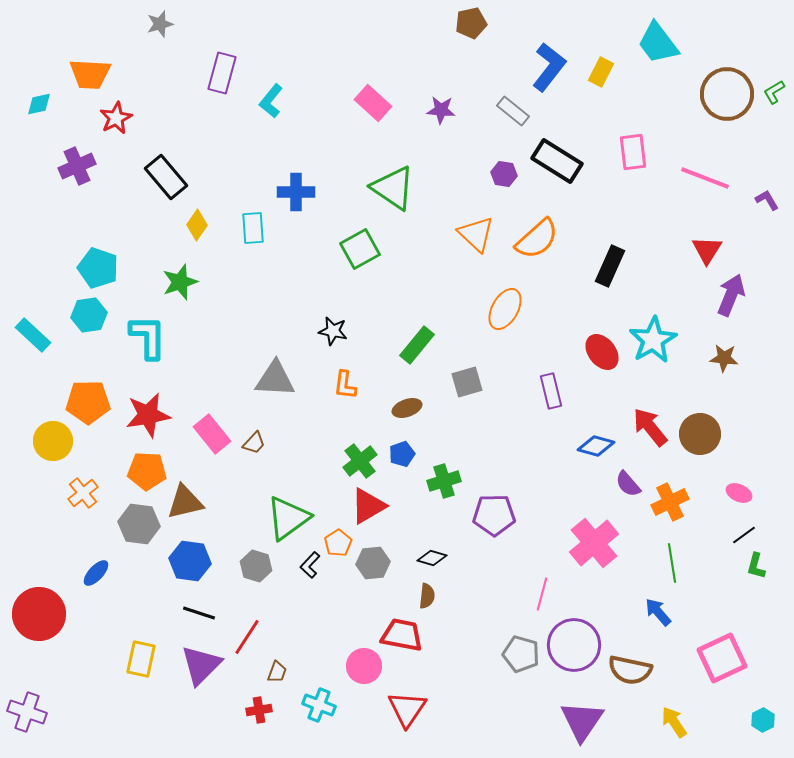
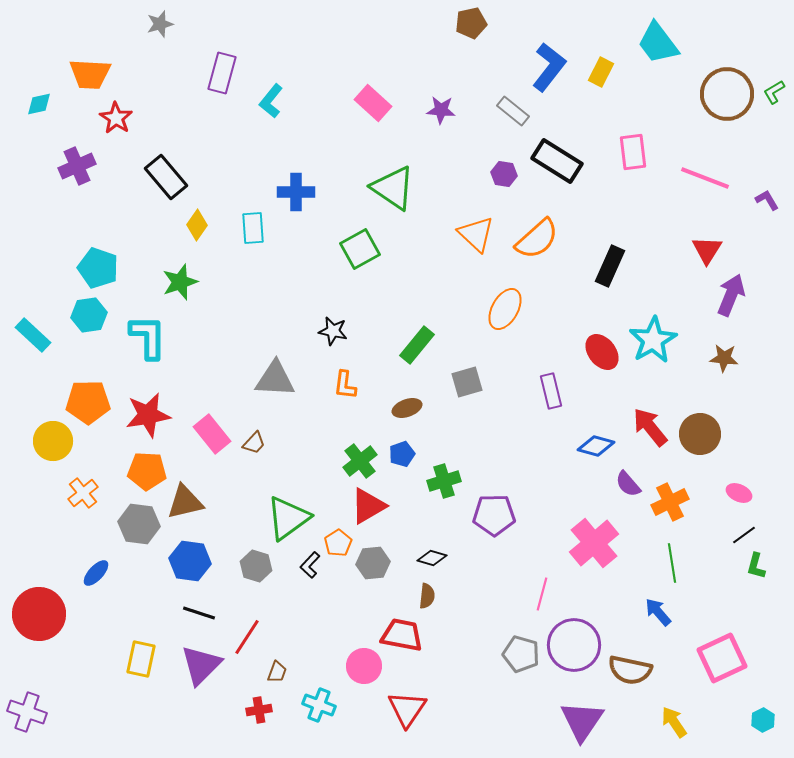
red star at (116, 118): rotated 12 degrees counterclockwise
